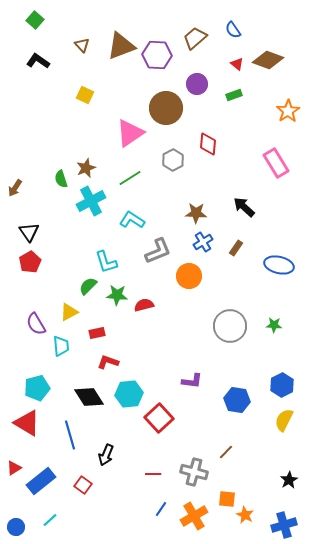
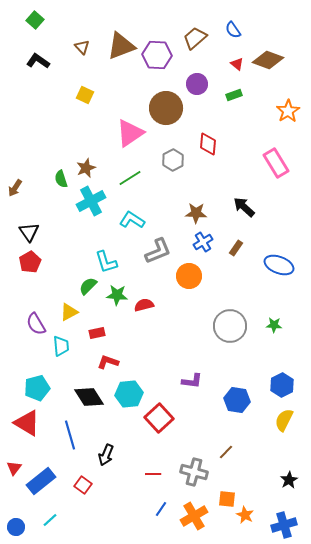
brown triangle at (82, 45): moved 2 px down
blue ellipse at (279, 265): rotated 8 degrees clockwise
red triangle at (14, 468): rotated 21 degrees counterclockwise
